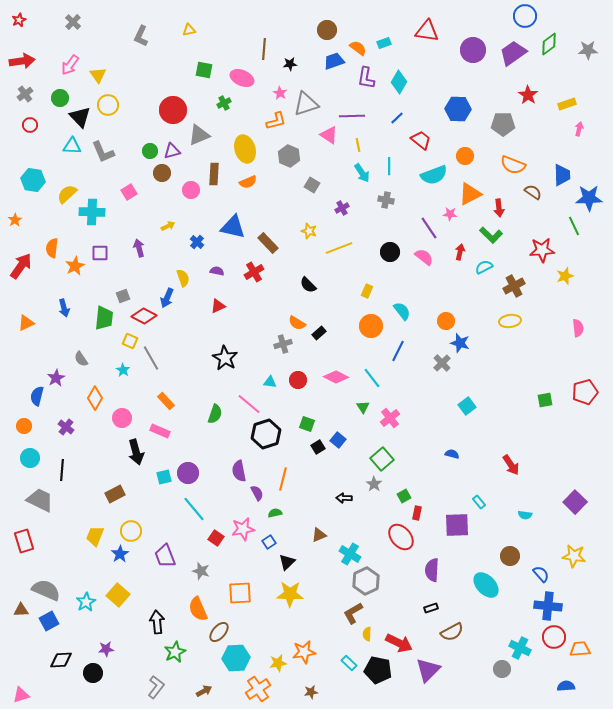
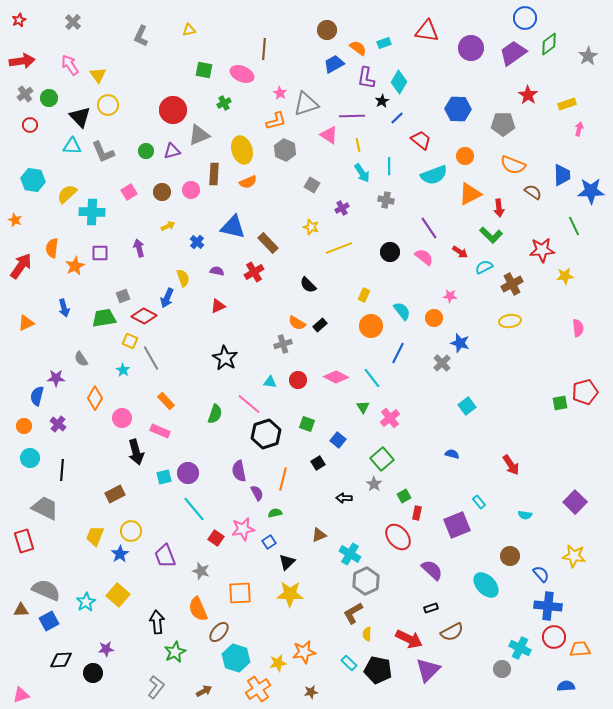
blue circle at (525, 16): moved 2 px down
purple circle at (473, 50): moved 2 px left, 2 px up
gray star at (588, 50): moved 6 px down; rotated 30 degrees counterclockwise
blue trapezoid at (334, 61): moved 3 px down; rotated 10 degrees counterclockwise
black star at (290, 64): moved 92 px right, 37 px down; rotated 24 degrees counterclockwise
pink arrow at (70, 65): rotated 110 degrees clockwise
pink ellipse at (242, 78): moved 4 px up
green circle at (60, 98): moved 11 px left
yellow ellipse at (245, 149): moved 3 px left, 1 px down
green circle at (150, 151): moved 4 px left
gray hexagon at (289, 156): moved 4 px left, 6 px up
brown circle at (162, 173): moved 19 px down
blue star at (589, 198): moved 2 px right, 7 px up
pink star at (450, 214): moved 82 px down
orange star at (15, 220): rotated 16 degrees counterclockwise
yellow star at (309, 231): moved 2 px right, 4 px up
red arrow at (460, 252): rotated 112 degrees clockwise
yellow star at (565, 276): rotated 12 degrees clockwise
brown cross at (514, 286): moved 2 px left, 2 px up
yellow rectangle at (367, 291): moved 3 px left, 4 px down
green trapezoid at (104, 318): rotated 105 degrees counterclockwise
orange circle at (446, 321): moved 12 px left, 3 px up
black rectangle at (319, 333): moved 1 px right, 8 px up
blue line at (398, 351): moved 2 px down
purple star at (56, 378): rotated 30 degrees clockwise
green square at (545, 400): moved 15 px right, 3 px down
purple cross at (66, 427): moved 8 px left, 3 px up
black square at (318, 447): moved 16 px down
gray trapezoid at (40, 500): moved 5 px right, 8 px down
purple square at (457, 525): rotated 20 degrees counterclockwise
red ellipse at (401, 537): moved 3 px left
purple semicircle at (432, 570): rotated 130 degrees clockwise
red arrow at (399, 643): moved 10 px right, 4 px up
cyan hexagon at (236, 658): rotated 20 degrees clockwise
